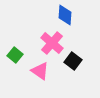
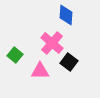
blue diamond: moved 1 px right
black square: moved 4 px left, 1 px down
pink triangle: rotated 36 degrees counterclockwise
